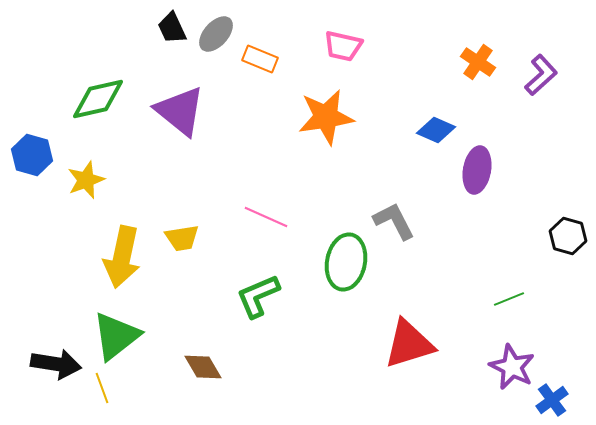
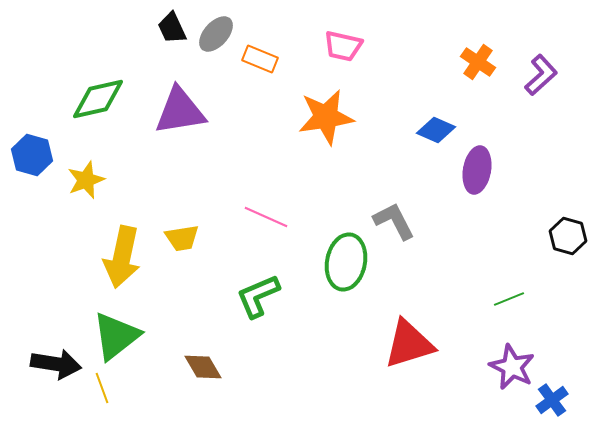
purple triangle: rotated 48 degrees counterclockwise
